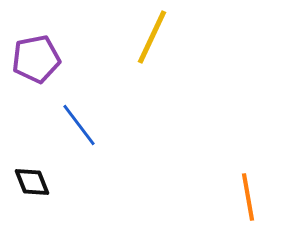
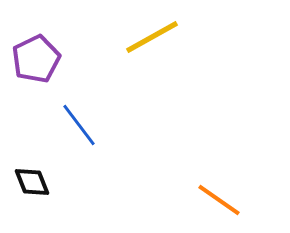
yellow line: rotated 36 degrees clockwise
purple pentagon: rotated 15 degrees counterclockwise
orange line: moved 29 px left, 3 px down; rotated 45 degrees counterclockwise
